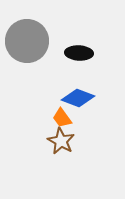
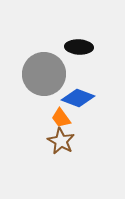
gray circle: moved 17 px right, 33 px down
black ellipse: moved 6 px up
orange trapezoid: moved 1 px left
